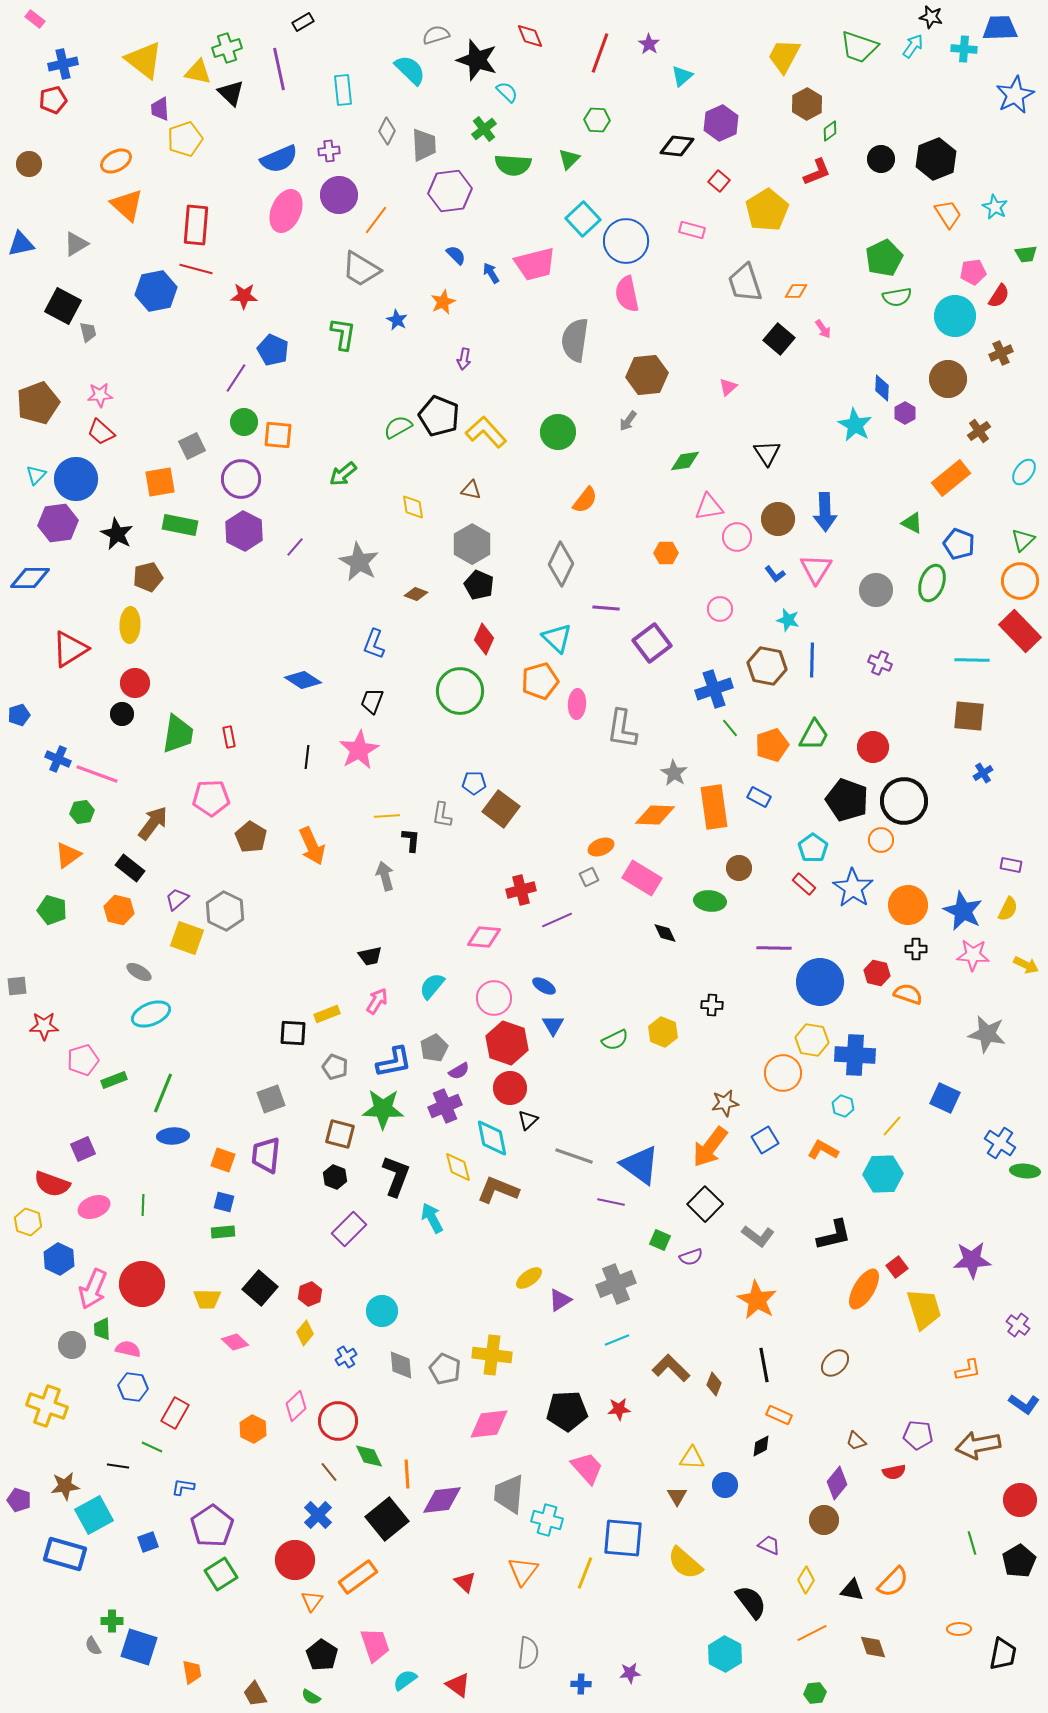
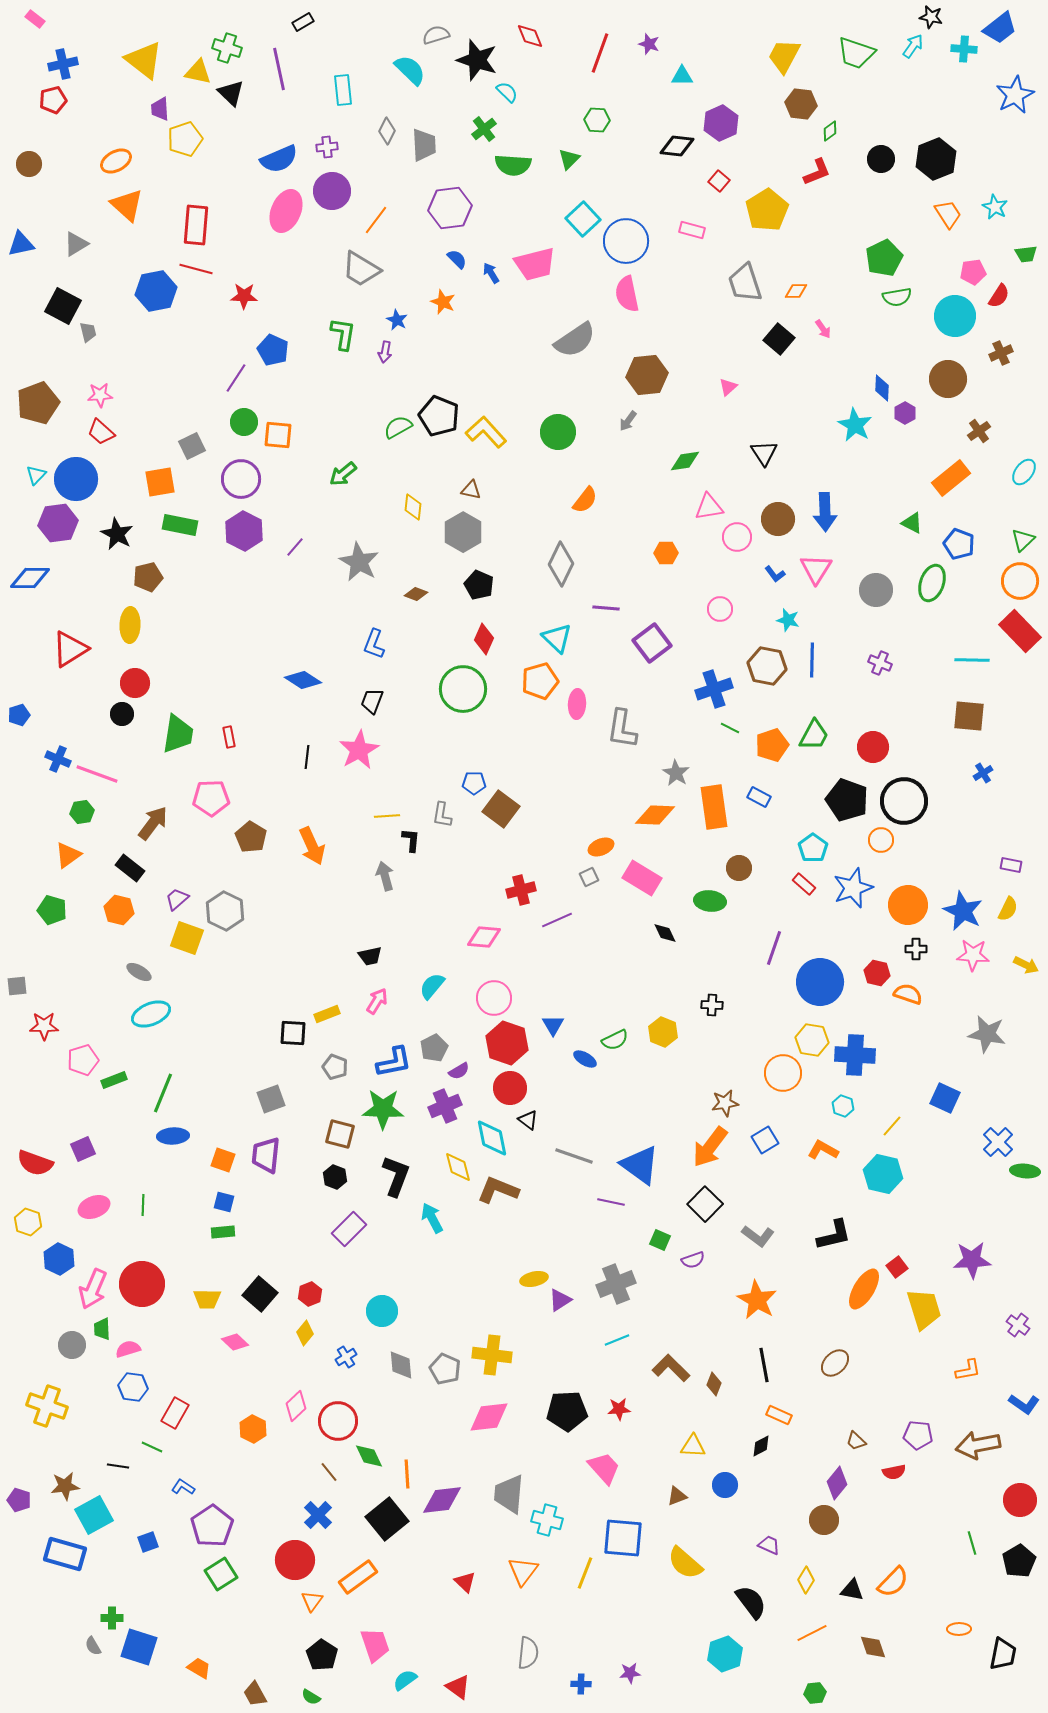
blue trapezoid at (1000, 28): rotated 144 degrees clockwise
purple star at (649, 44): rotated 15 degrees counterclockwise
green trapezoid at (859, 47): moved 3 px left, 6 px down
green cross at (227, 48): rotated 36 degrees clockwise
cyan triangle at (682, 76): rotated 40 degrees clockwise
brown hexagon at (807, 104): moved 6 px left; rotated 24 degrees counterclockwise
purple cross at (329, 151): moved 2 px left, 4 px up
purple hexagon at (450, 191): moved 17 px down
purple circle at (339, 195): moved 7 px left, 4 px up
blue semicircle at (456, 255): moved 1 px right, 4 px down
orange star at (443, 302): rotated 25 degrees counterclockwise
gray semicircle at (575, 340): rotated 132 degrees counterclockwise
purple arrow at (464, 359): moved 79 px left, 7 px up
black triangle at (767, 453): moved 3 px left
yellow diamond at (413, 507): rotated 16 degrees clockwise
gray hexagon at (472, 544): moved 9 px left, 12 px up
green circle at (460, 691): moved 3 px right, 2 px up
green line at (730, 728): rotated 24 degrees counterclockwise
gray star at (674, 773): moved 2 px right
blue star at (853, 888): rotated 18 degrees clockwise
purple line at (774, 948): rotated 72 degrees counterclockwise
blue ellipse at (544, 986): moved 41 px right, 73 px down
black triangle at (528, 1120): rotated 40 degrees counterclockwise
blue cross at (1000, 1143): moved 2 px left, 1 px up; rotated 12 degrees clockwise
cyan hexagon at (883, 1174): rotated 15 degrees clockwise
red semicircle at (52, 1184): moved 17 px left, 21 px up
purple semicircle at (691, 1257): moved 2 px right, 3 px down
yellow ellipse at (529, 1278): moved 5 px right, 1 px down; rotated 24 degrees clockwise
black square at (260, 1288): moved 6 px down
pink semicircle at (128, 1349): rotated 30 degrees counterclockwise
pink diamond at (489, 1424): moved 7 px up
yellow triangle at (692, 1458): moved 1 px right, 12 px up
pink trapezoid at (587, 1468): moved 17 px right
blue L-shape at (183, 1487): rotated 25 degrees clockwise
brown triangle at (677, 1496): rotated 40 degrees clockwise
green cross at (112, 1621): moved 3 px up
cyan hexagon at (725, 1654): rotated 12 degrees clockwise
orange trapezoid at (192, 1672): moved 7 px right, 4 px up; rotated 50 degrees counterclockwise
red triangle at (458, 1685): moved 2 px down
